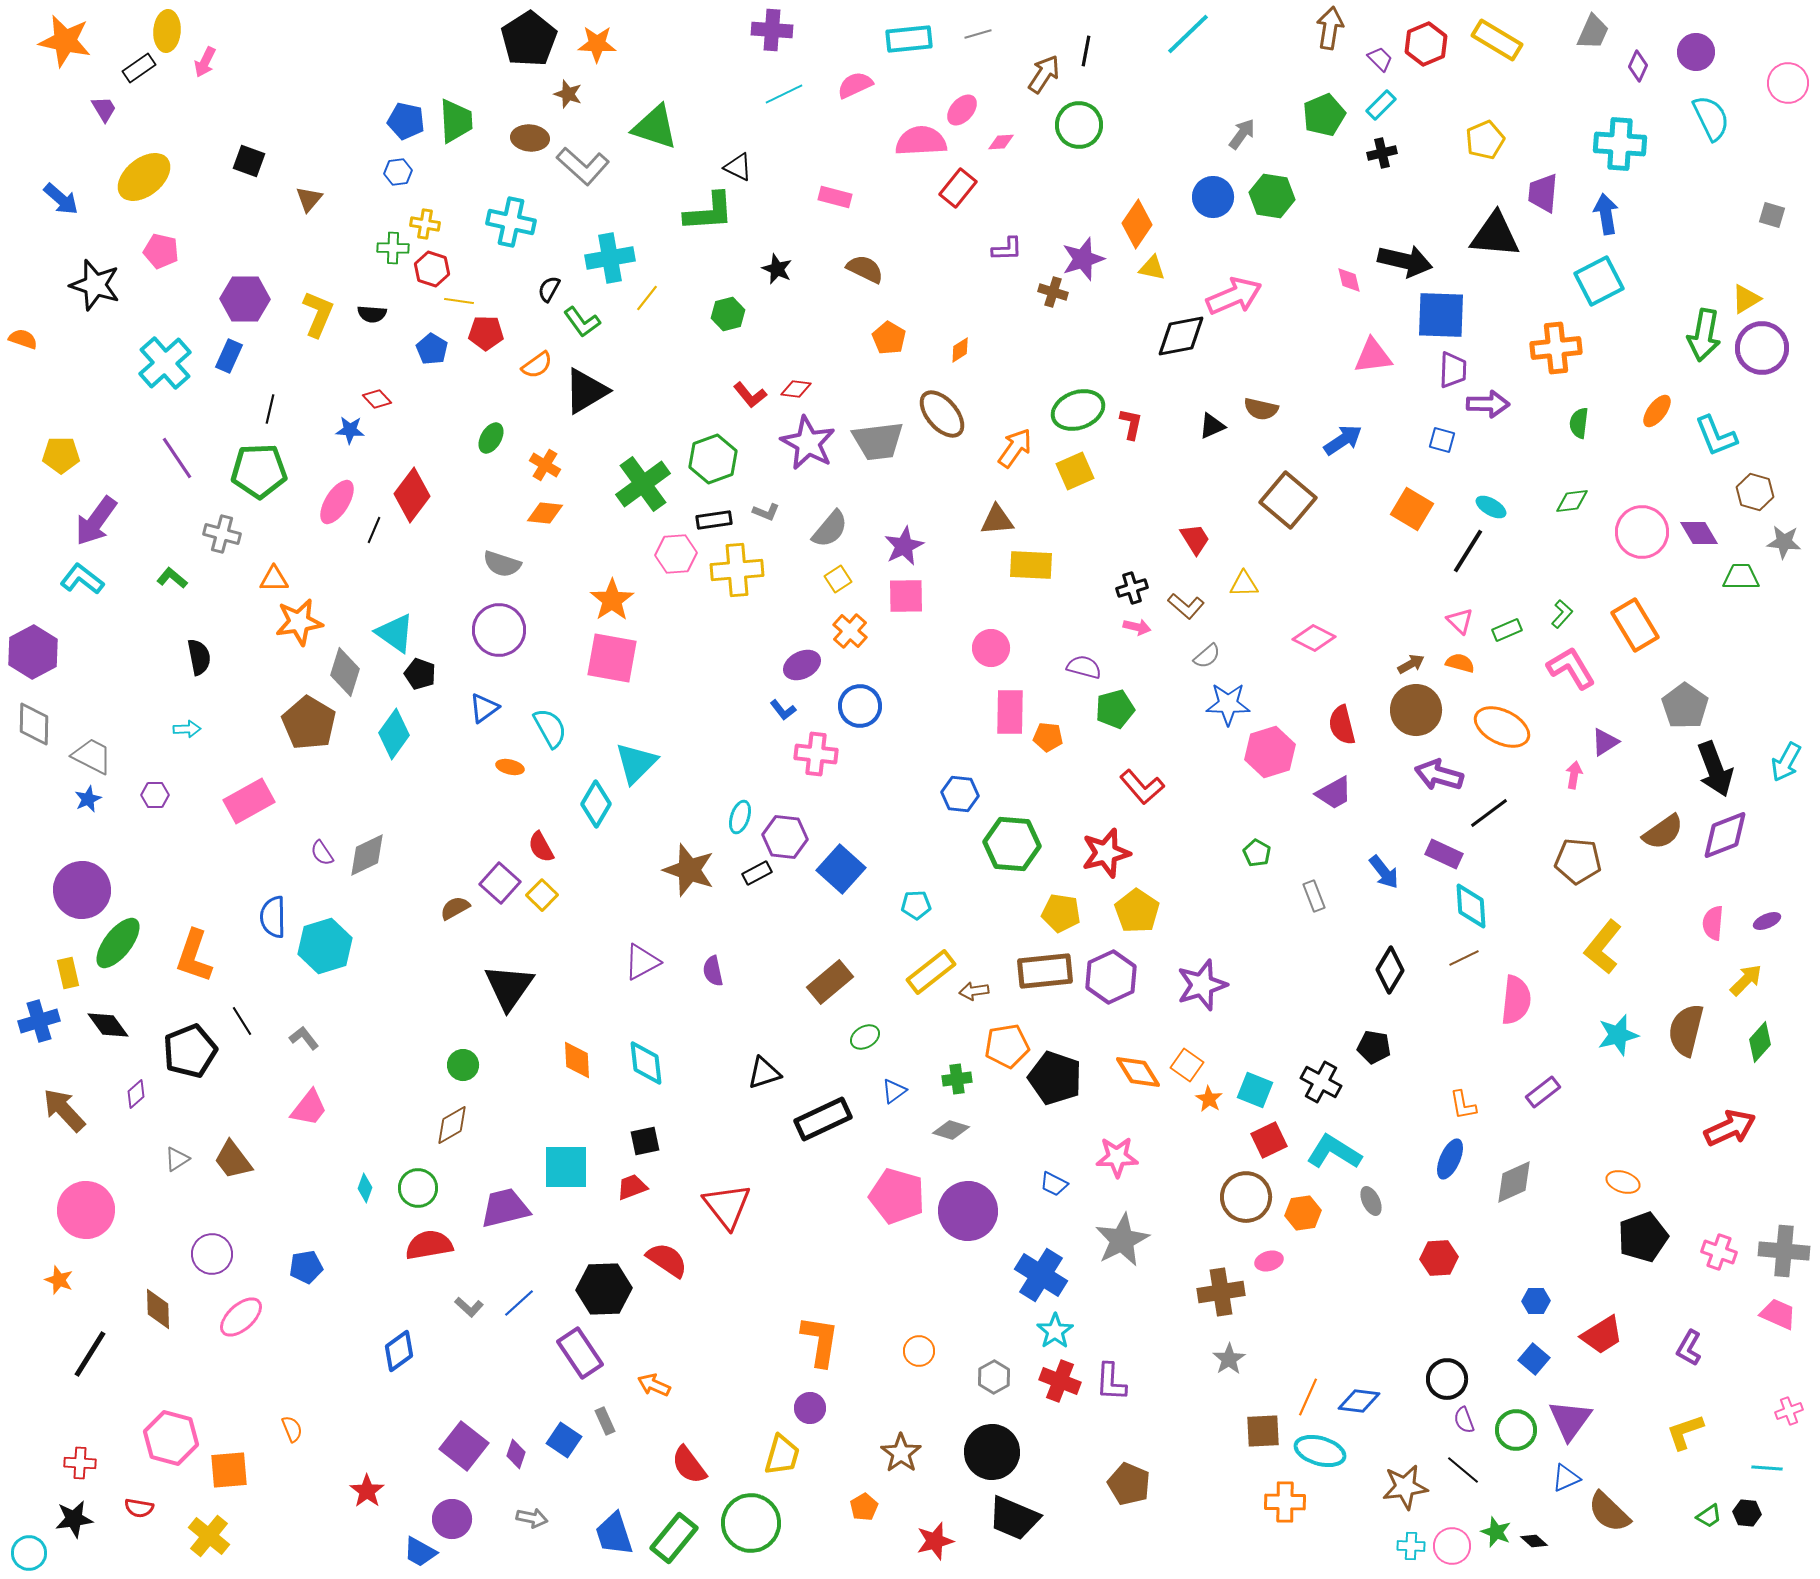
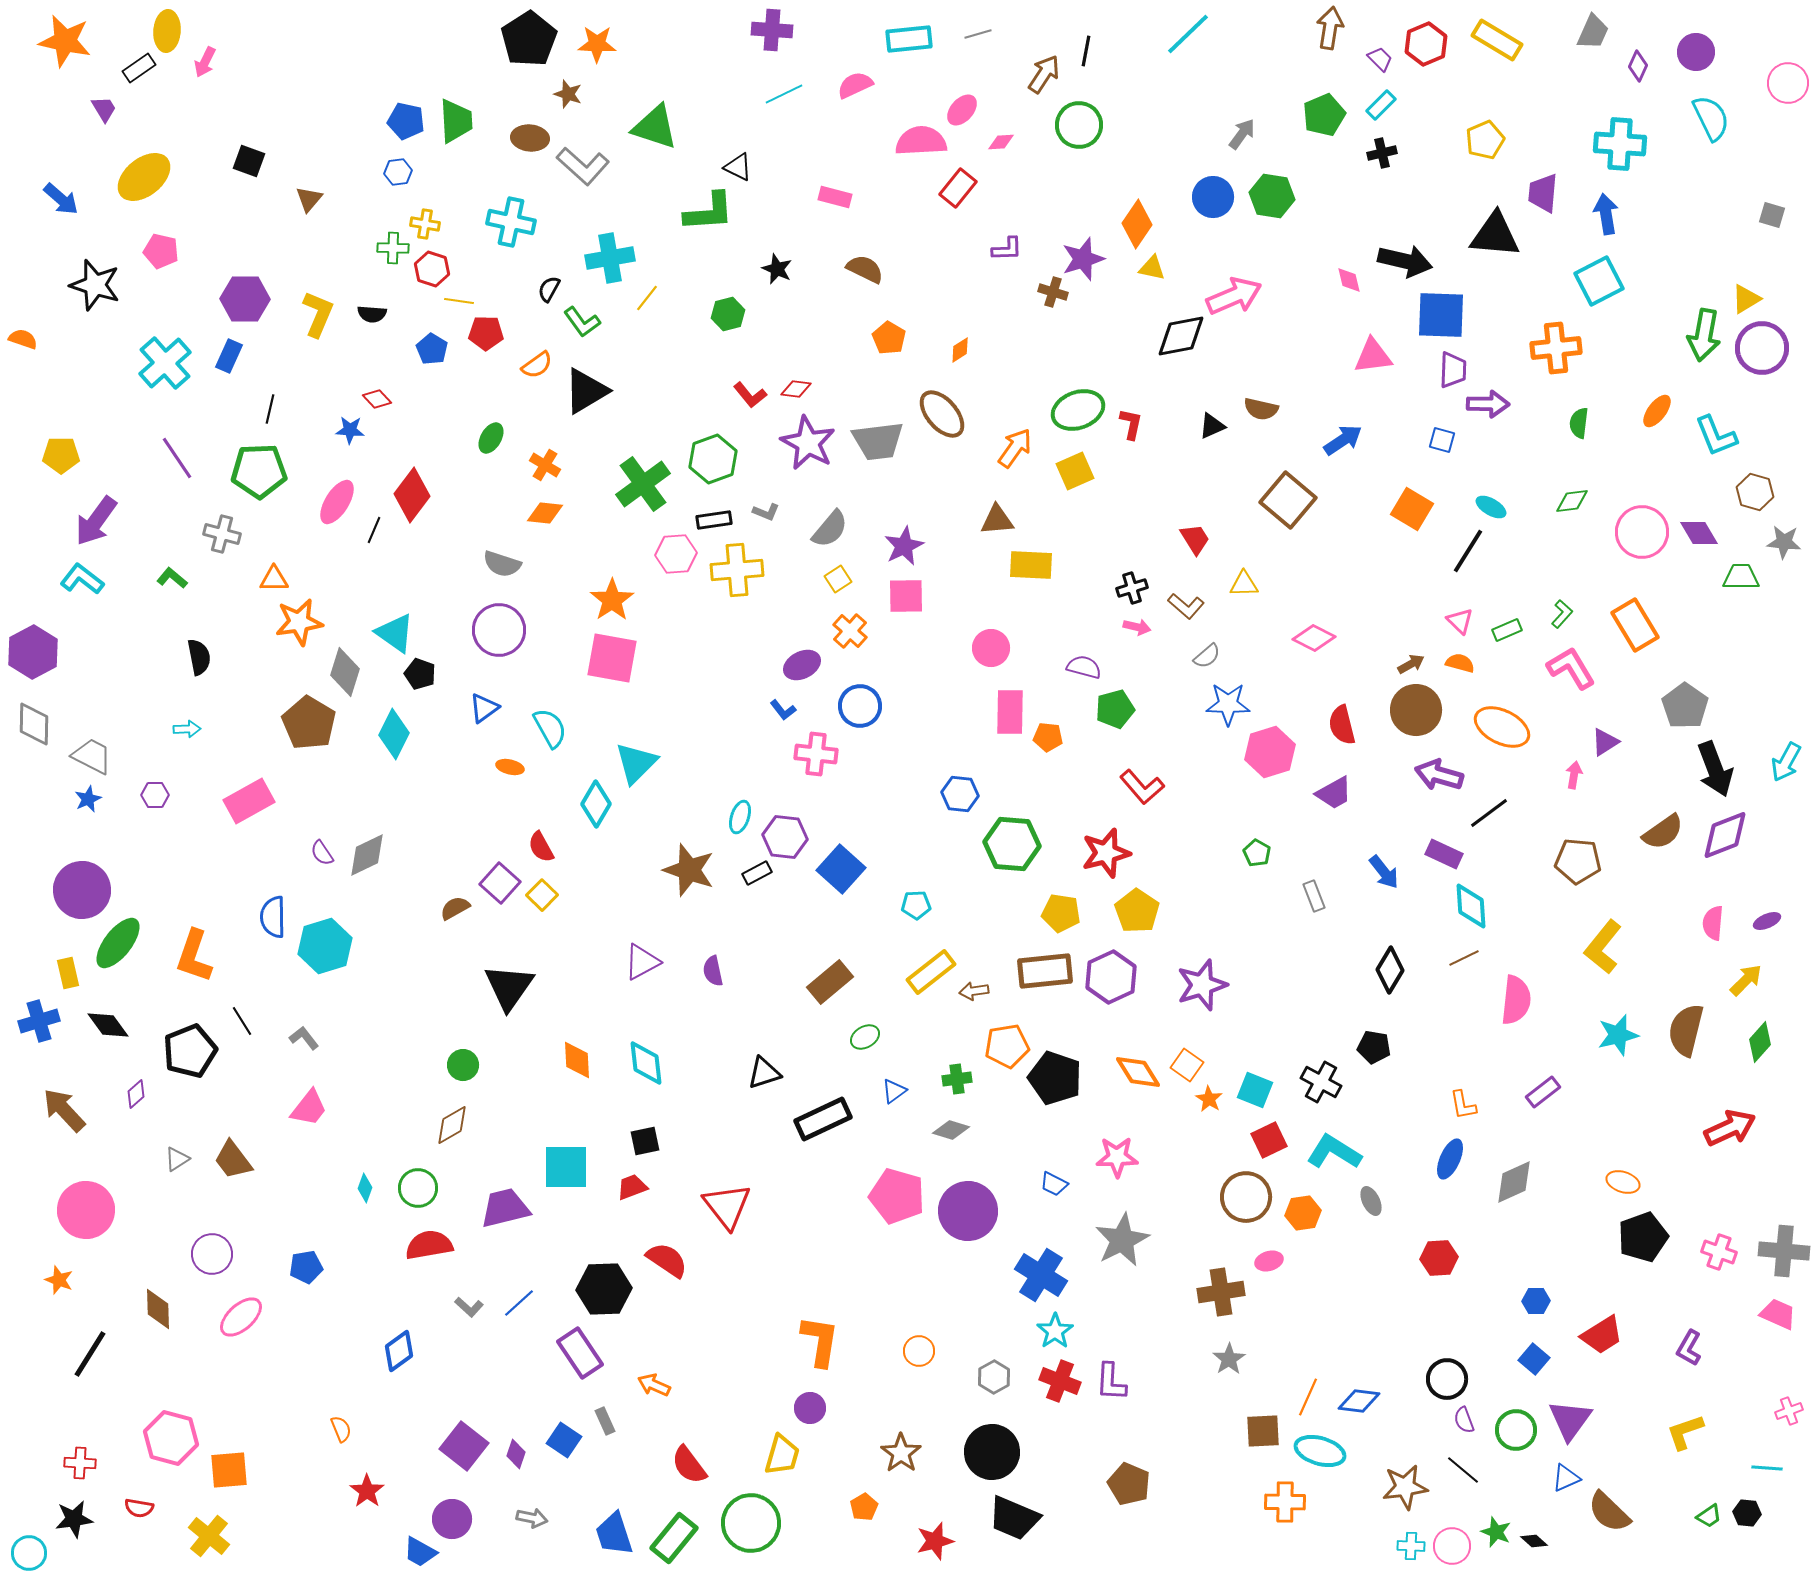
cyan diamond at (394, 734): rotated 9 degrees counterclockwise
orange semicircle at (292, 1429): moved 49 px right
